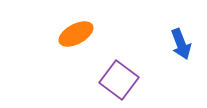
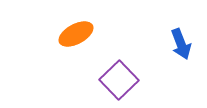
purple square: rotated 9 degrees clockwise
